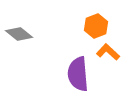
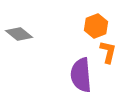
orange L-shape: rotated 60 degrees clockwise
purple semicircle: moved 3 px right, 1 px down
